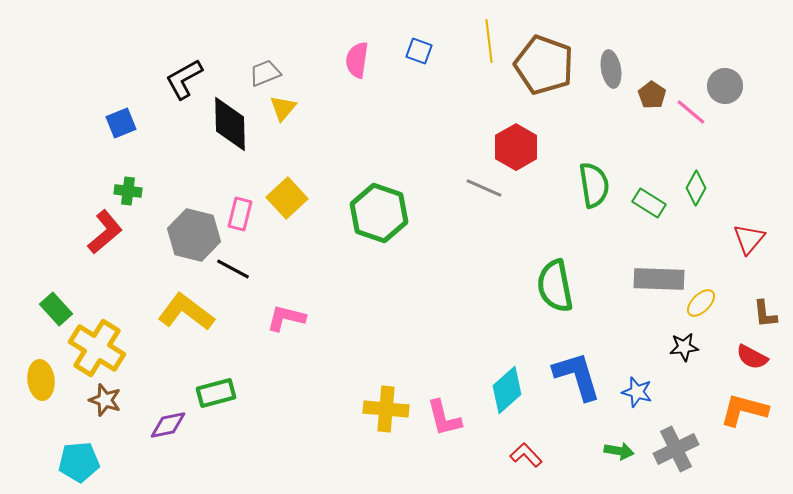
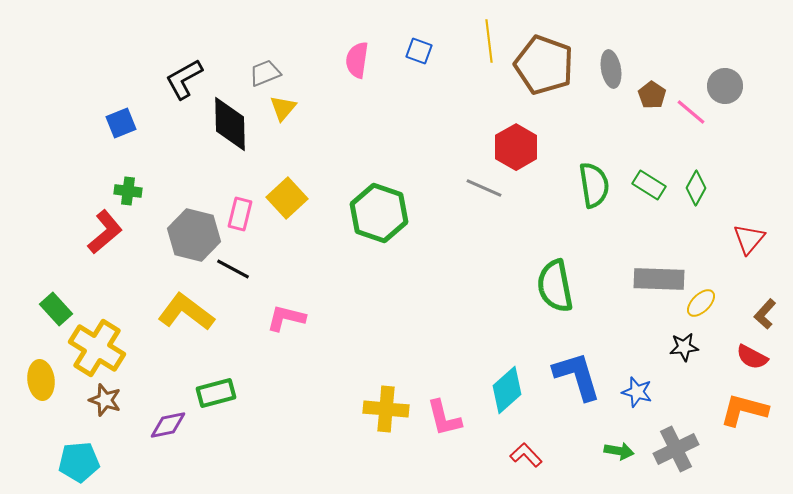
green rectangle at (649, 203): moved 18 px up
brown L-shape at (765, 314): rotated 48 degrees clockwise
